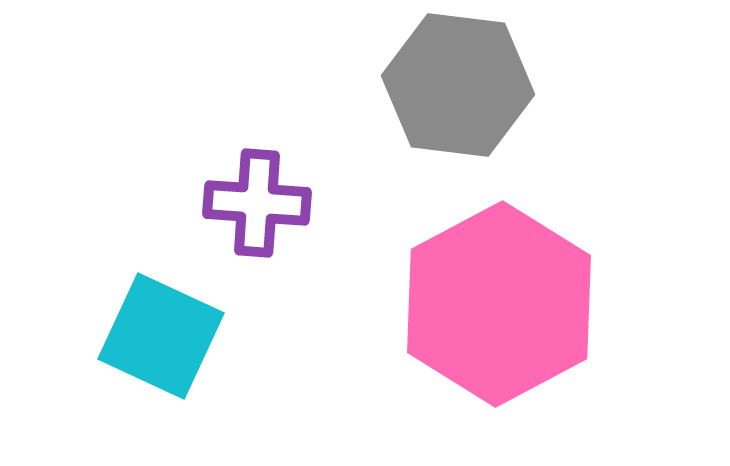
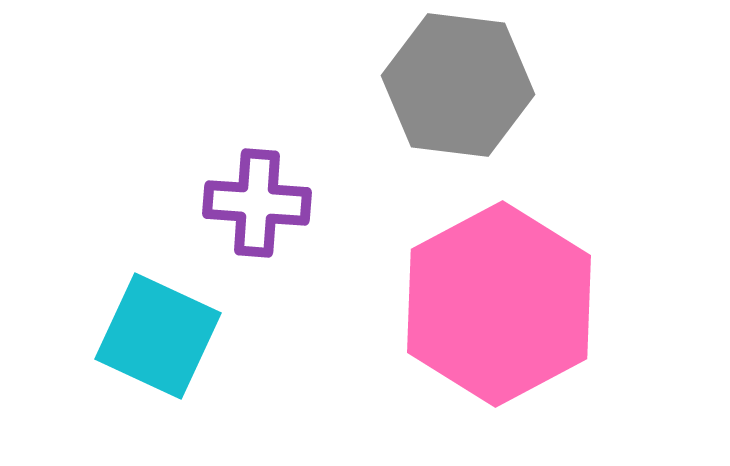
cyan square: moved 3 px left
